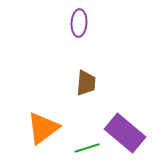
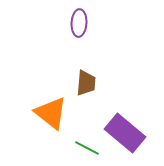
orange triangle: moved 8 px right, 15 px up; rotated 45 degrees counterclockwise
green line: rotated 45 degrees clockwise
